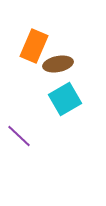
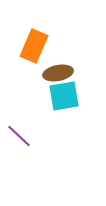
brown ellipse: moved 9 px down
cyan square: moved 1 px left, 3 px up; rotated 20 degrees clockwise
